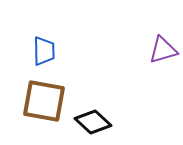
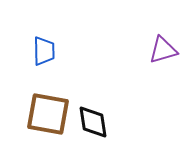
brown square: moved 4 px right, 13 px down
black diamond: rotated 39 degrees clockwise
